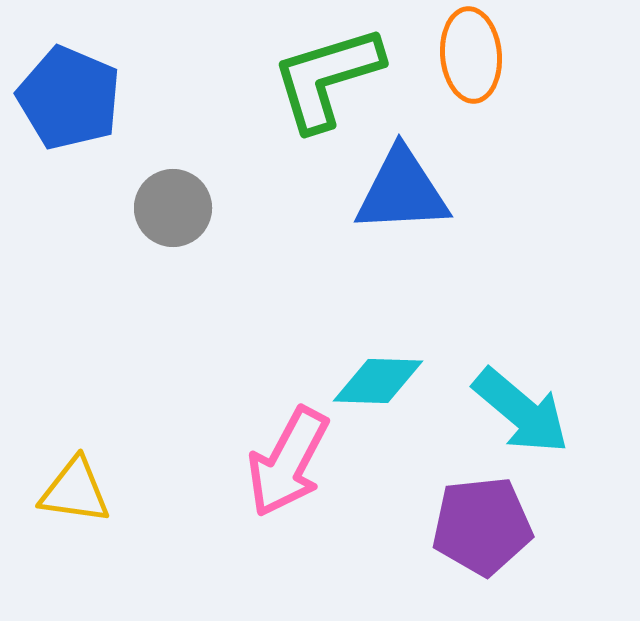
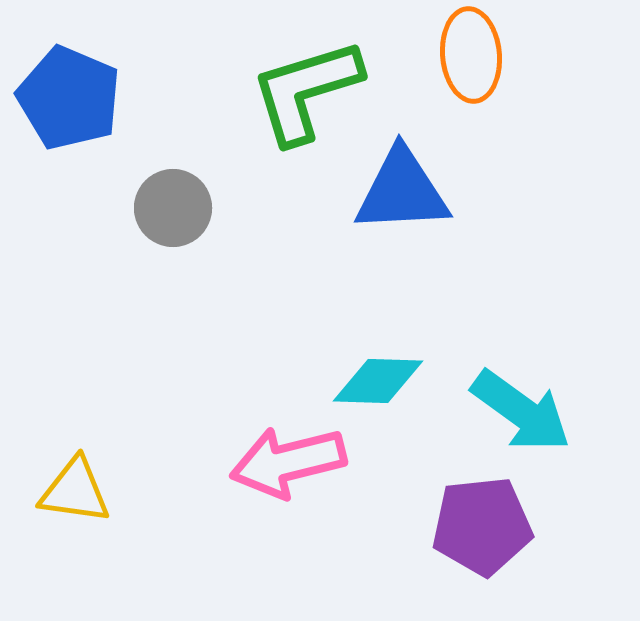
green L-shape: moved 21 px left, 13 px down
cyan arrow: rotated 4 degrees counterclockwise
pink arrow: rotated 48 degrees clockwise
